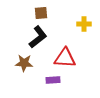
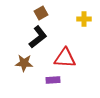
brown square: rotated 24 degrees counterclockwise
yellow cross: moved 5 px up
